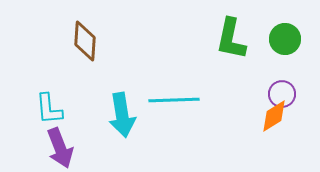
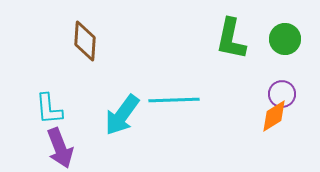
cyan arrow: rotated 45 degrees clockwise
